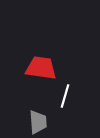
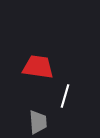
red trapezoid: moved 3 px left, 1 px up
